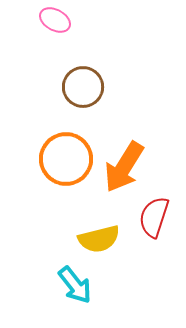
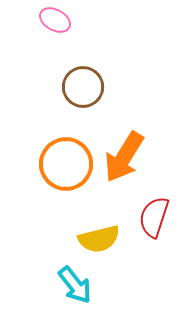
orange circle: moved 5 px down
orange arrow: moved 10 px up
